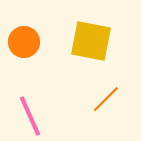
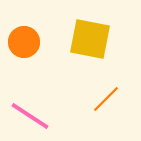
yellow square: moved 1 px left, 2 px up
pink line: rotated 33 degrees counterclockwise
